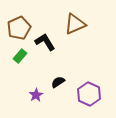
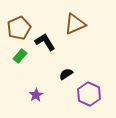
black semicircle: moved 8 px right, 8 px up
